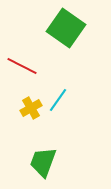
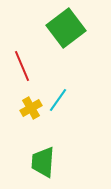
green square: rotated 18 degrees clockwise
red line: rotated 40 degrees clockwise
green trapezoid: rotated 16 degrees counterclockwise
